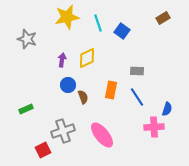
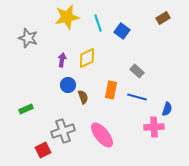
gray star: moved 1 px right, 1 px up
gray rectangle: rotated 40 degrees clockwise
blue line: rotated 42 degrees counterclockwise
